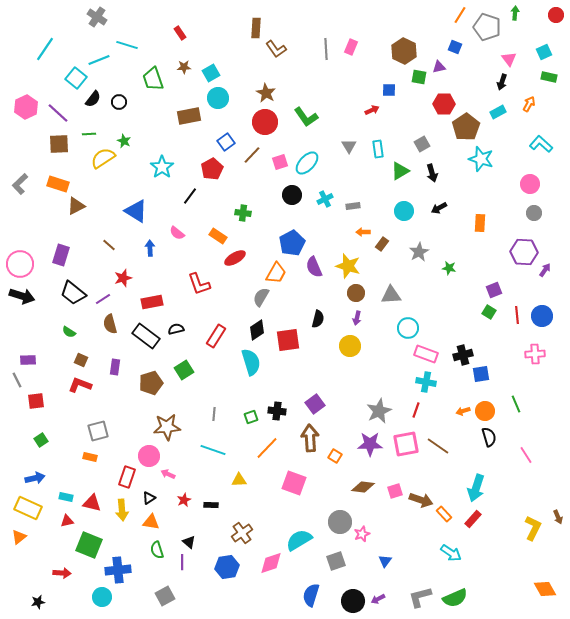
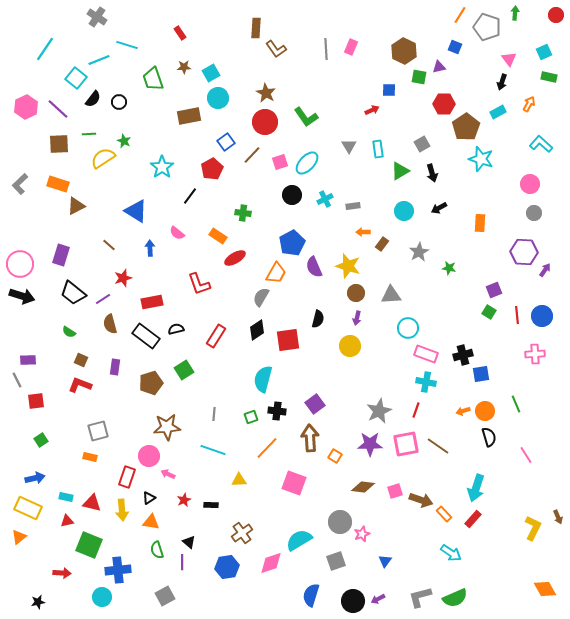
purple line at (58, 113): moved 4 px up
cyan semicircle at (251, 362): moved 12 px right, 17 px down; rotated 148 degrees counterclockwise
